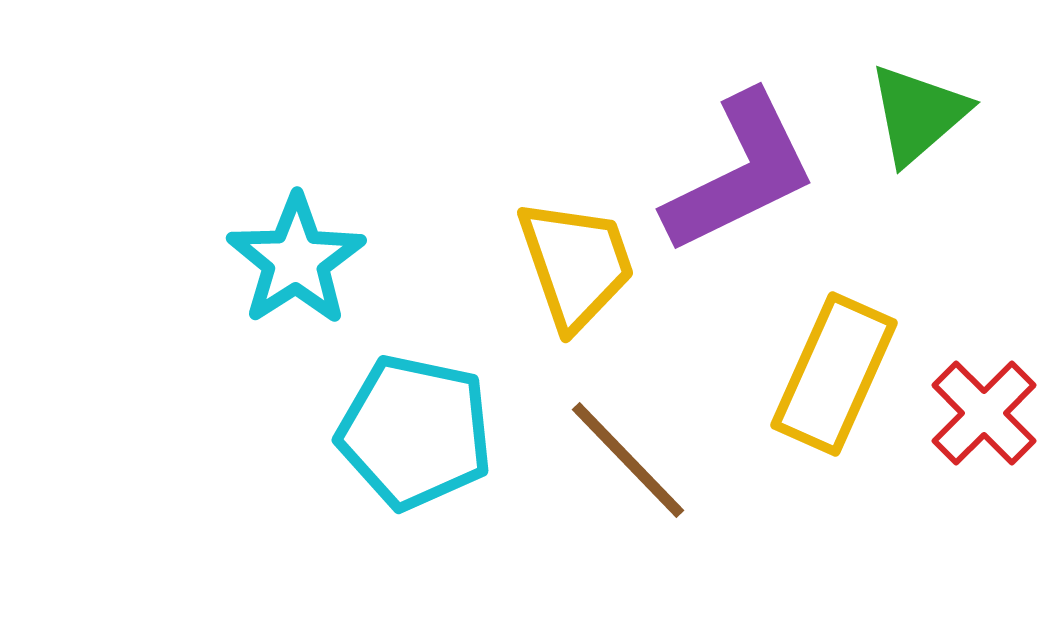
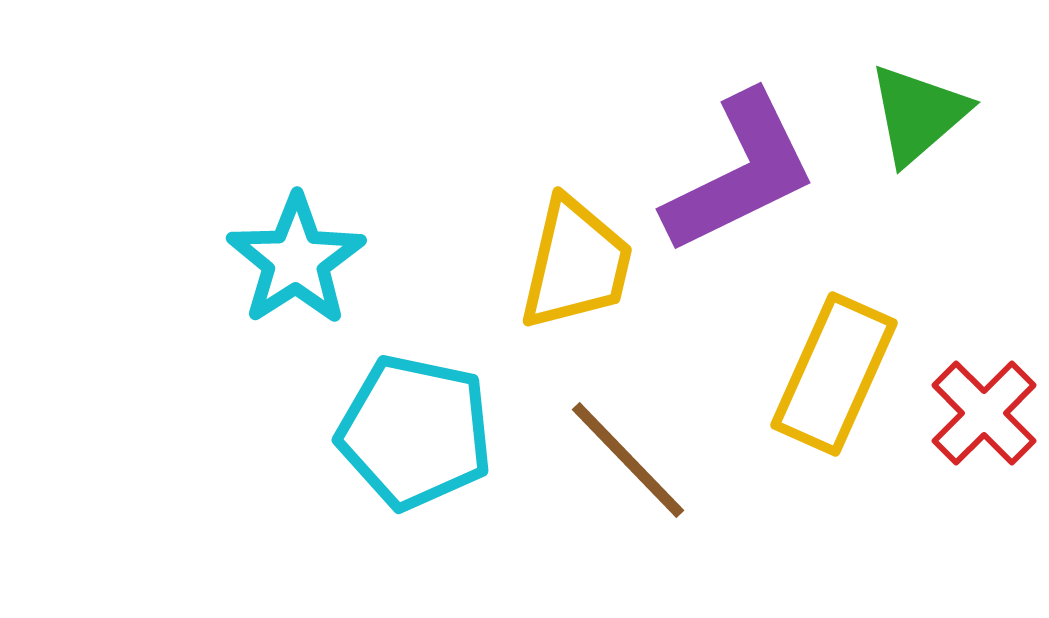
yellow trapezoid: rotated 32 degrees clockwise
